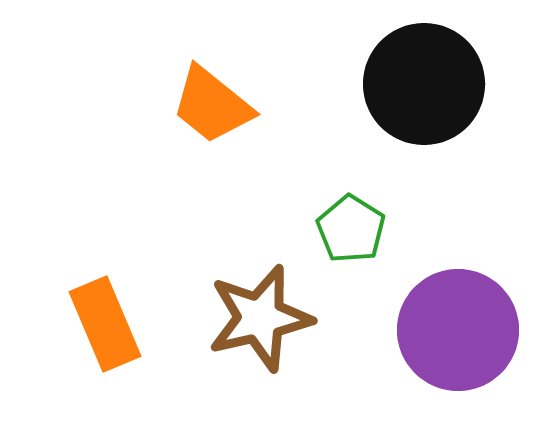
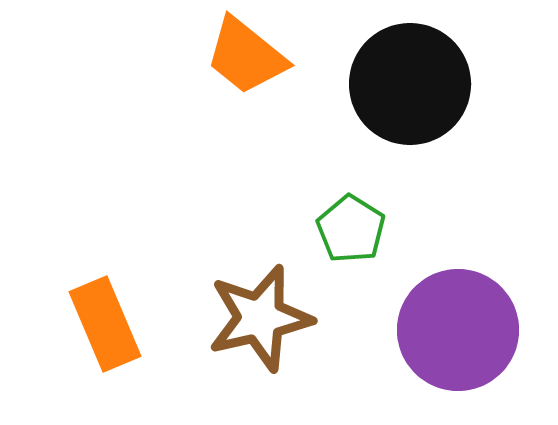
black circle: moved 14 px left
orange trapezoid: moved 34 px right, 49 px up
